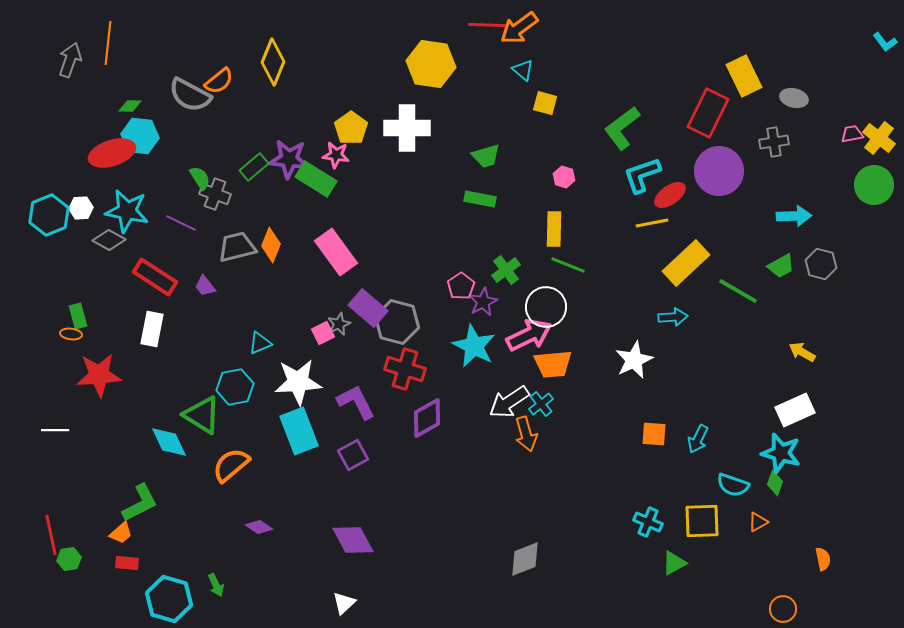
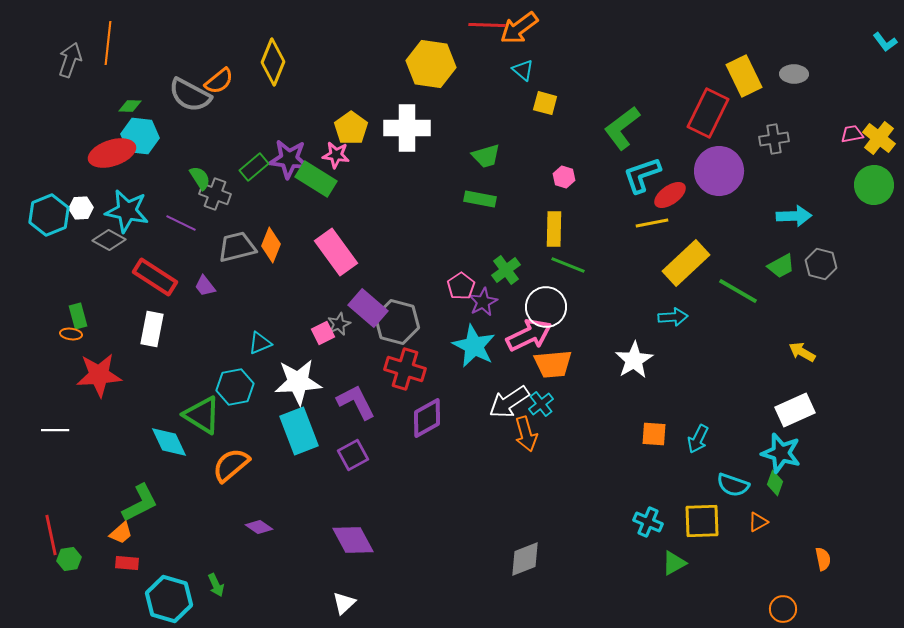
gray ellipse at (794, 98): moved 24 px up; rotated 12 degrees counterclockwise
gray cross at (774, 142): moved 3 px up
white star at (634, 360): rotated 6 degrees counterclockwise
